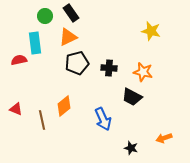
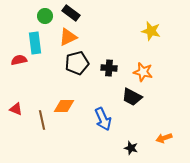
black rectangle: rotated 18 degrees counterclockwise
orange diamond: rotated 40 degrees clockwise
